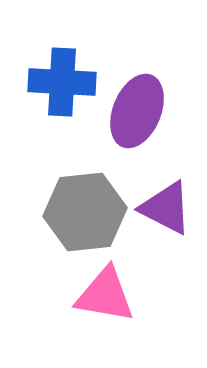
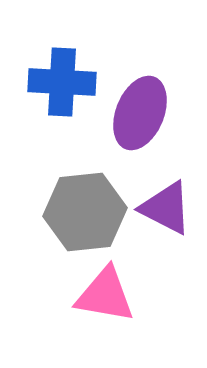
purple ellipse: moved 3 px right, 2 px down
